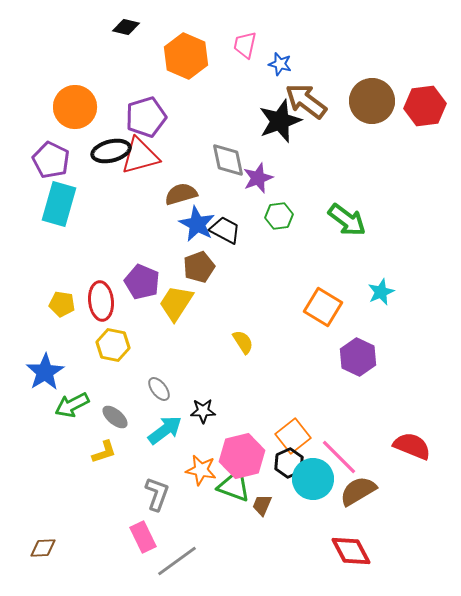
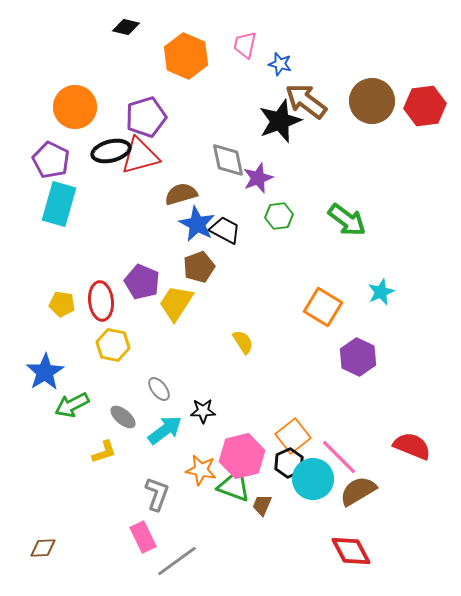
gray ellipse at (115, 417): moved 8 px right
